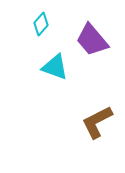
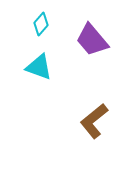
cyan triangle: moved 16 px left
brown L-shape: moved 3 px left, 1 px up; rotated 12 degrees counterclockwise
